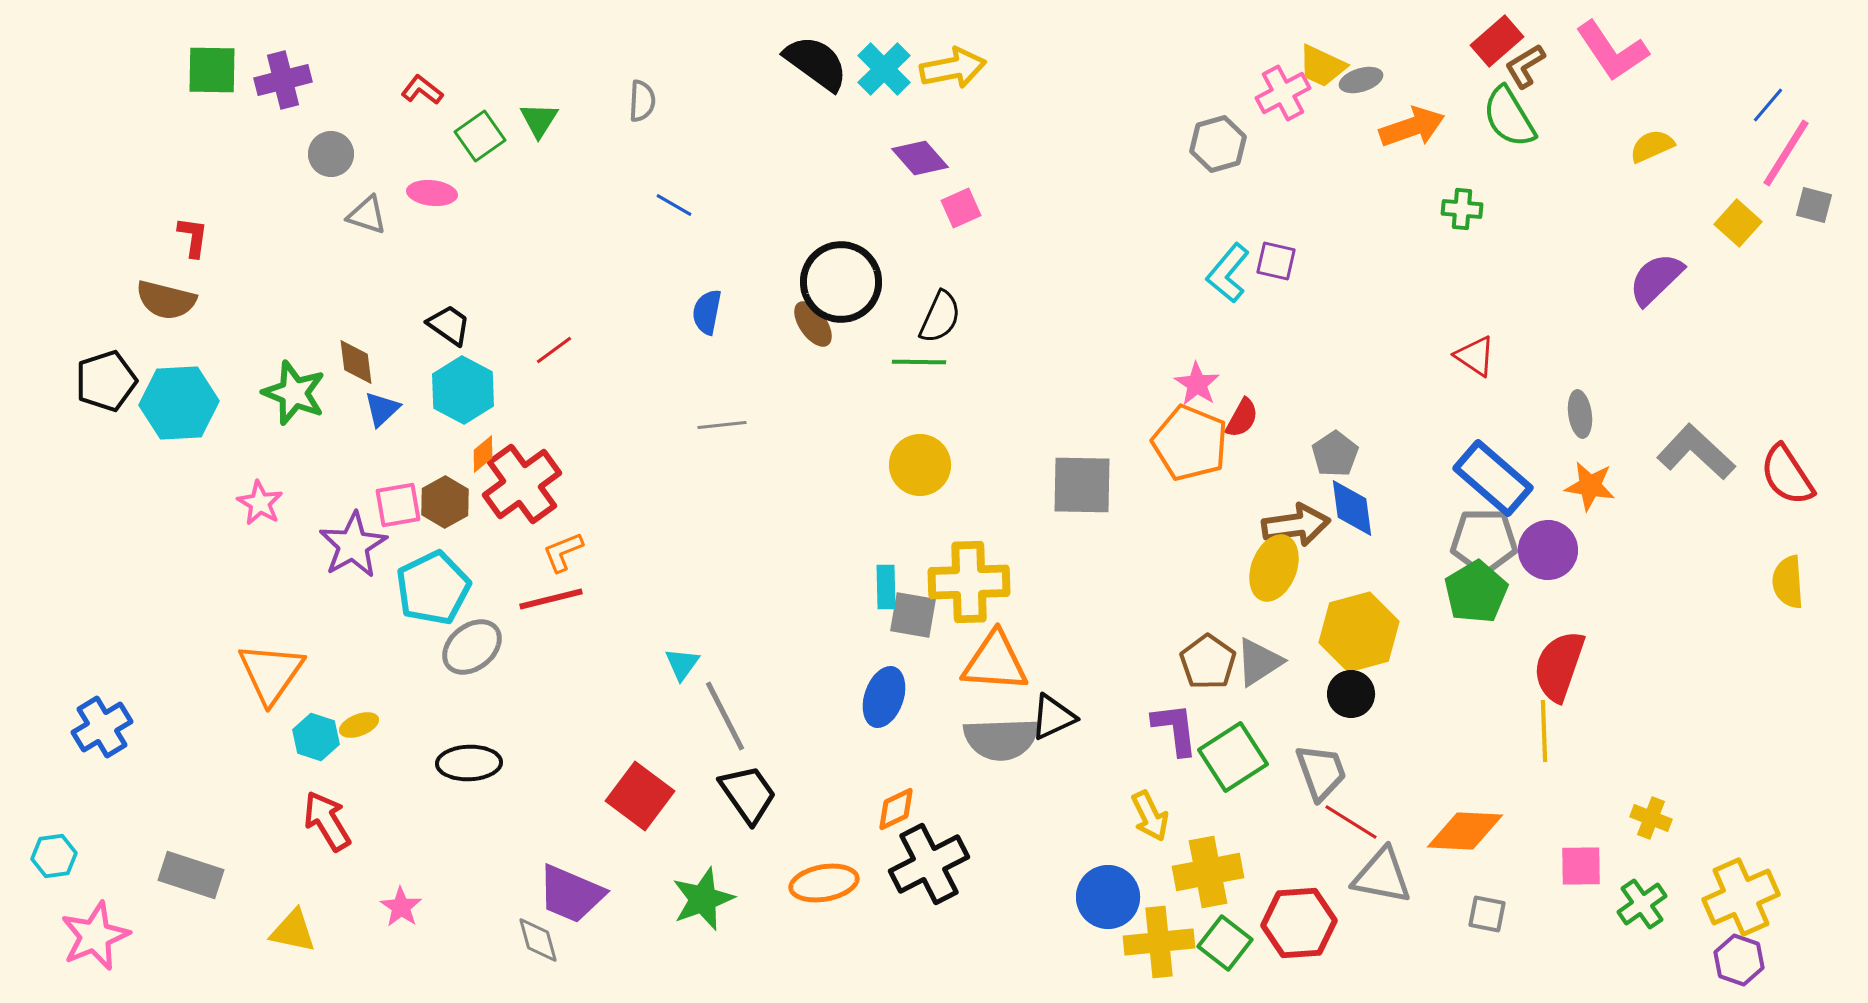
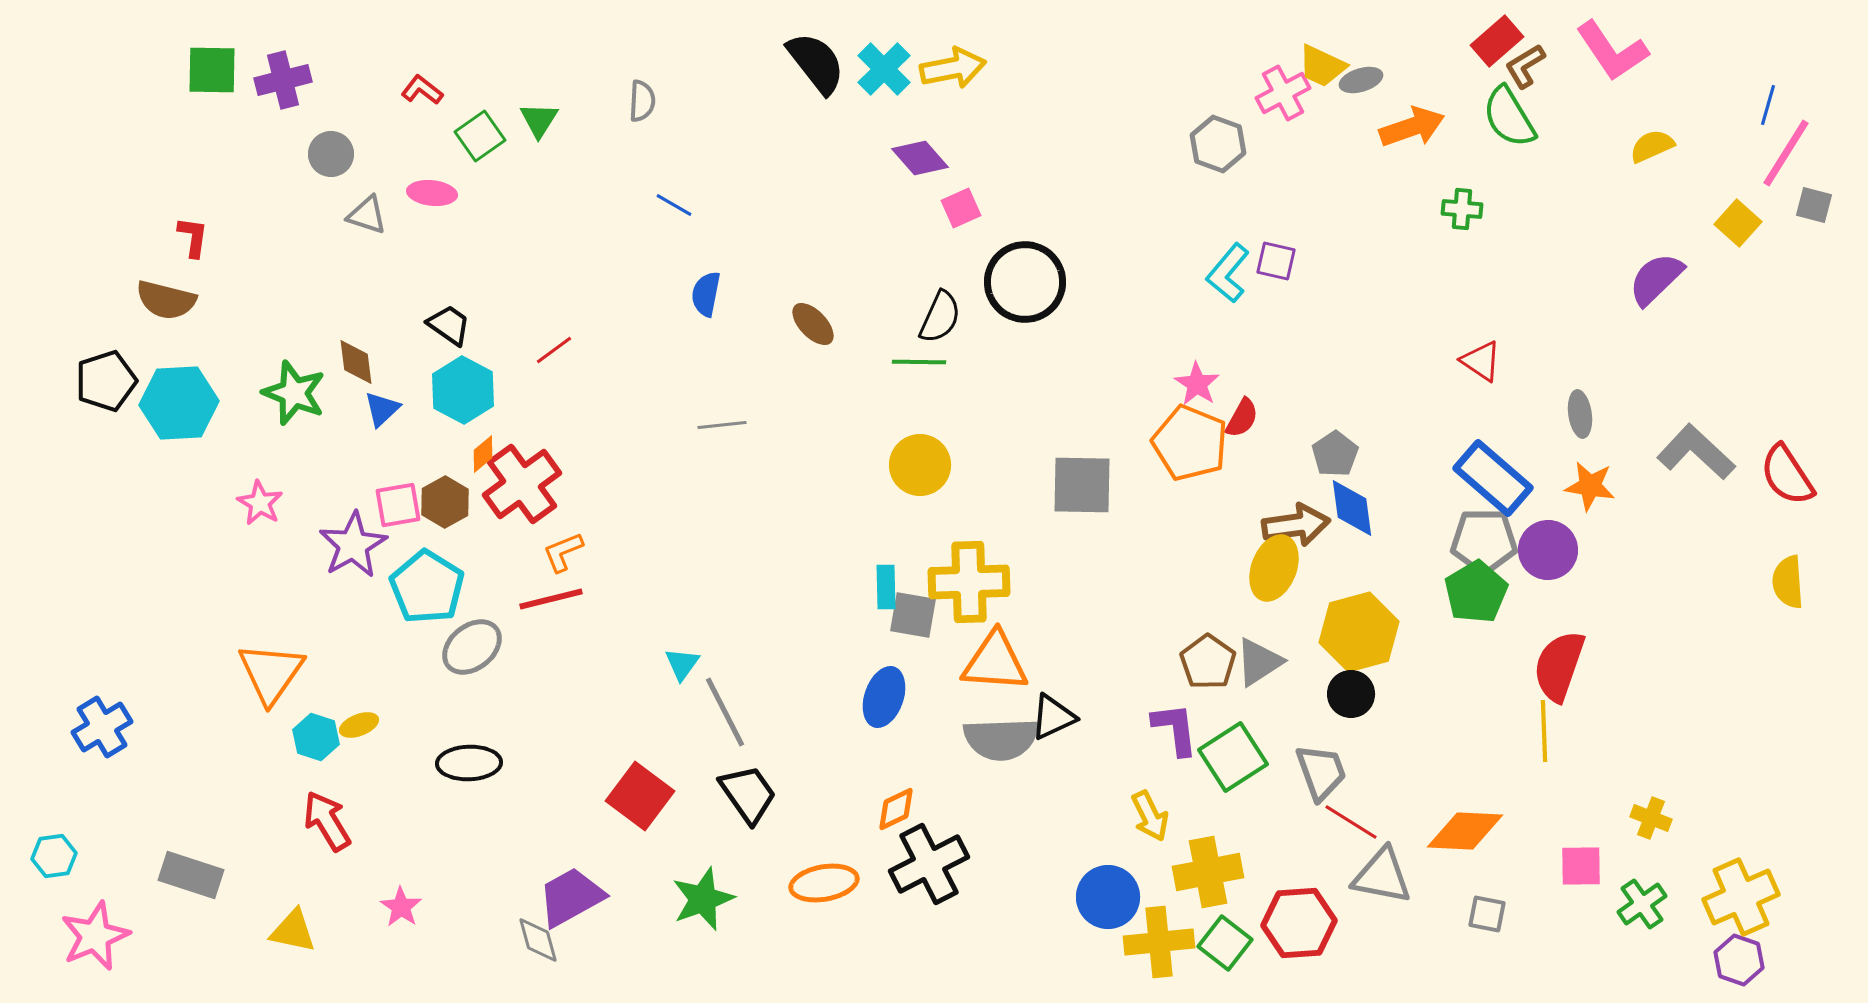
black semicircle at (816, 63): rotated 16 degrees clockwise
blue line at (1768, 105): rotated 24 degrees counterclockwise
gray hexagon at (1218, 144): rotated 24 degrees counterclockwise
black circle at (841, 282): moved 184 px right
blue semicircle at (707, 312): moved 1 px left, 18 px up
brown ellipse at (813, 324): rotated 9 degrees counterclockwise
red triangle at (1475, 356): moved 6 px right, 5 px down
cyan pentagon at (433, 588): moved 6 px left, 1 px up; rotated 14 degrees counterclockwise
gray line at (725, 716): moved 4 px up
purple trapezoid at (571, 894): moved 3 px down; rotated 128 degrees clockwise
